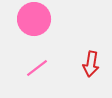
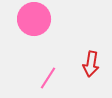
pink line: moved 11 px right, 10 px down; rotated 20 degrees counterclockwise
